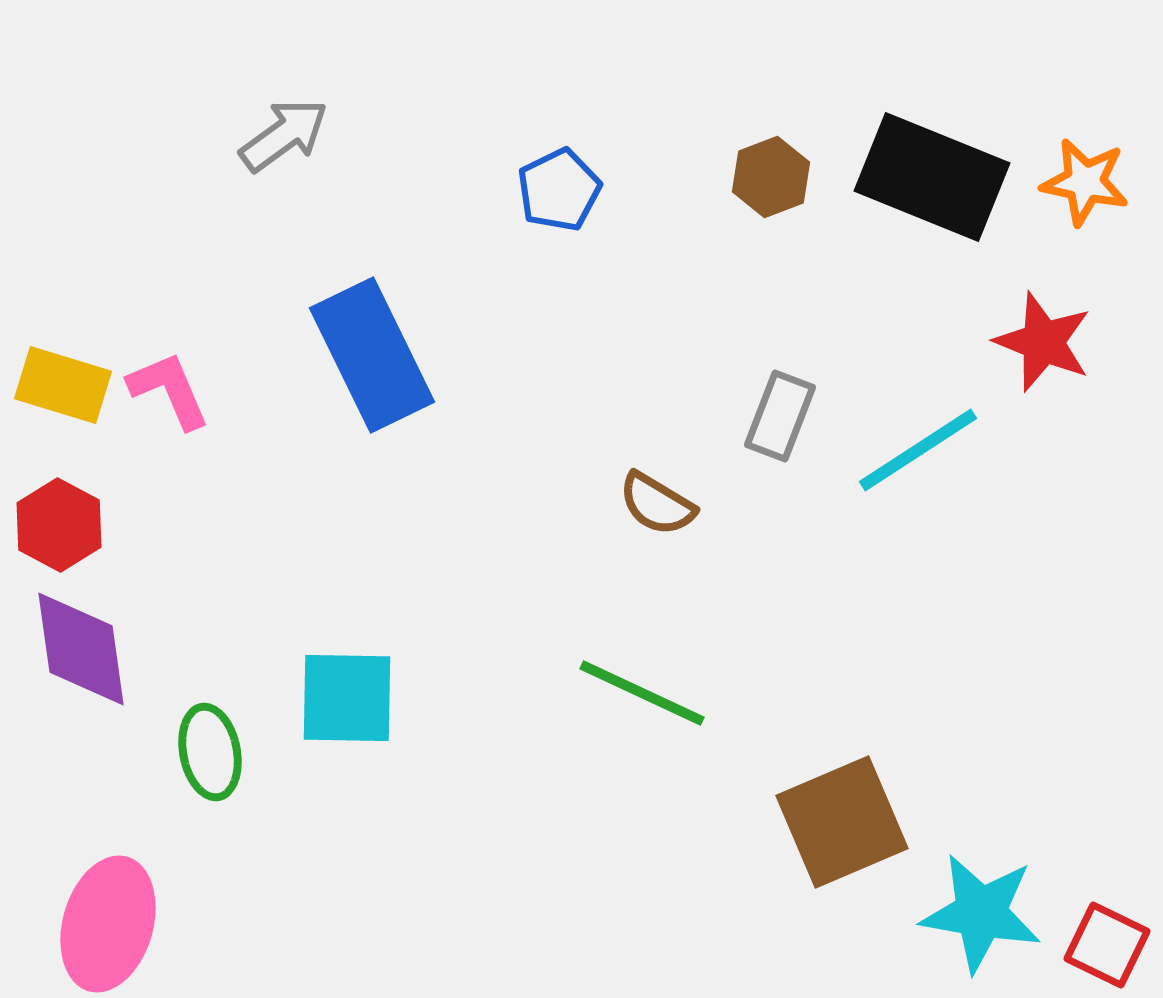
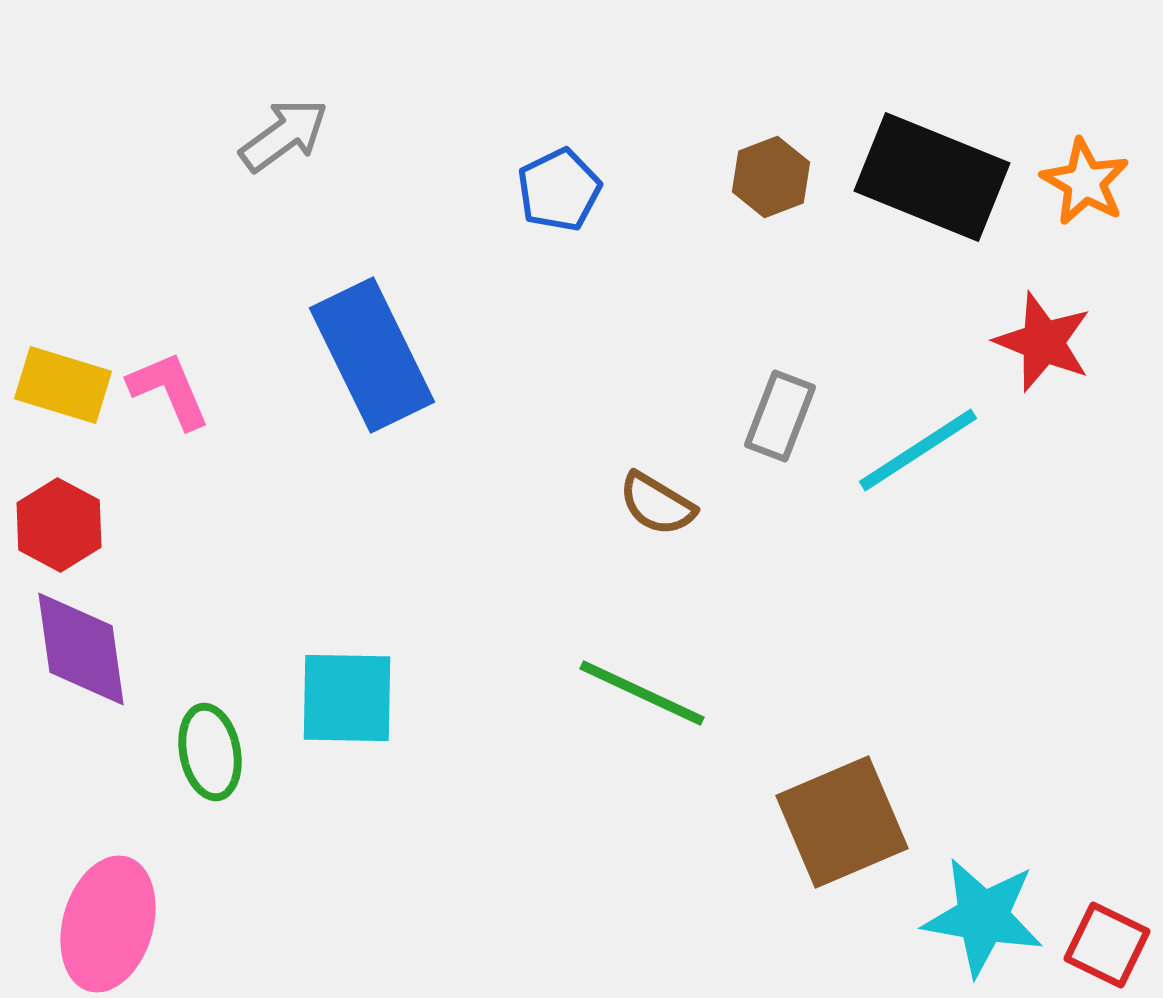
orange star: rotated 18 degrees clockwise
cyan star: moved 2 px right, 4 px down
